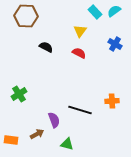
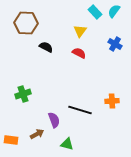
cyan semicircle: rotated 16 degrees counterclockwise
brown hexagon: moved 7 px down
green cross: moved 4 px right; rotated 14 degrees clockwise
